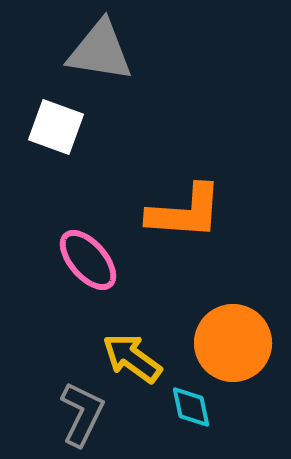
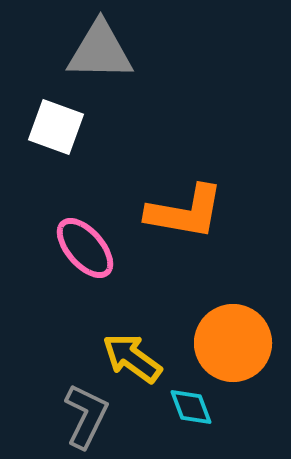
gray triangle: rotated 8 degrees counterclockwise
orange L-shape: rotated 6 degrees clockwise
pink ellipse: moved 3 px left, 12 px up
cyan diamond: rotated 9 degrees counterclockwise
gray L-shape: moved 4 px right, 2 px down
